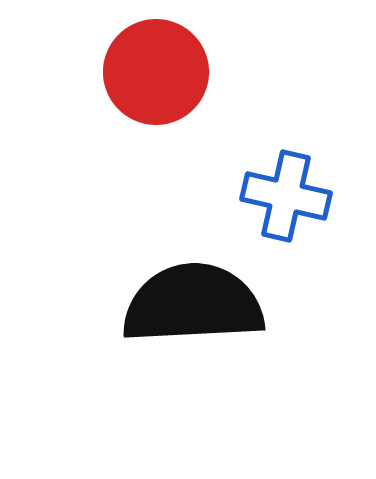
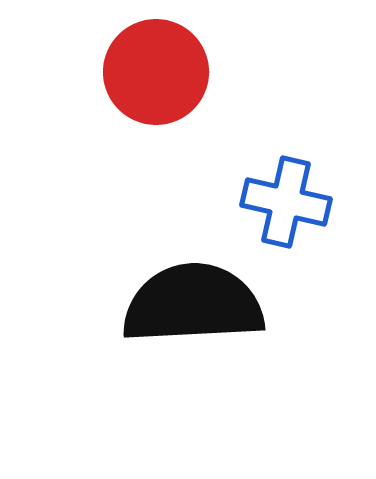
blue cross: moved 6 px down
